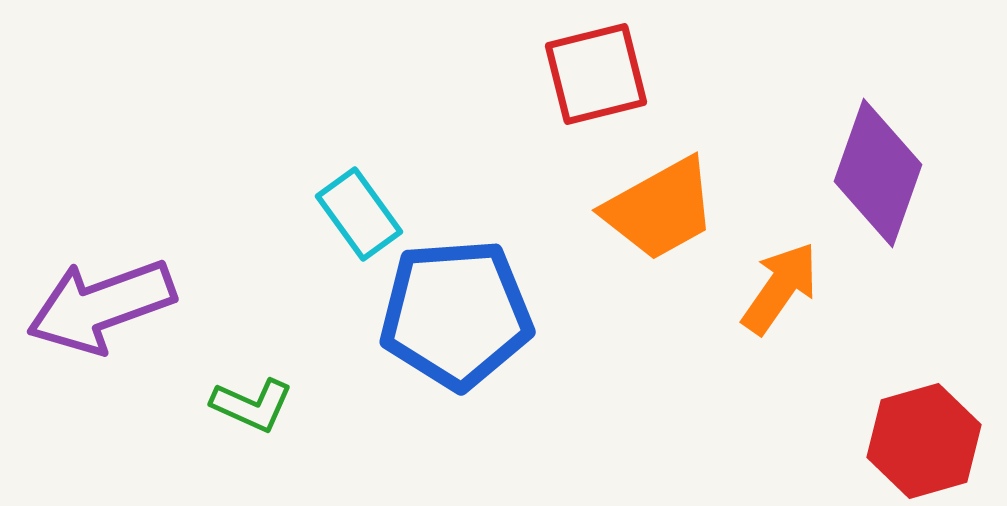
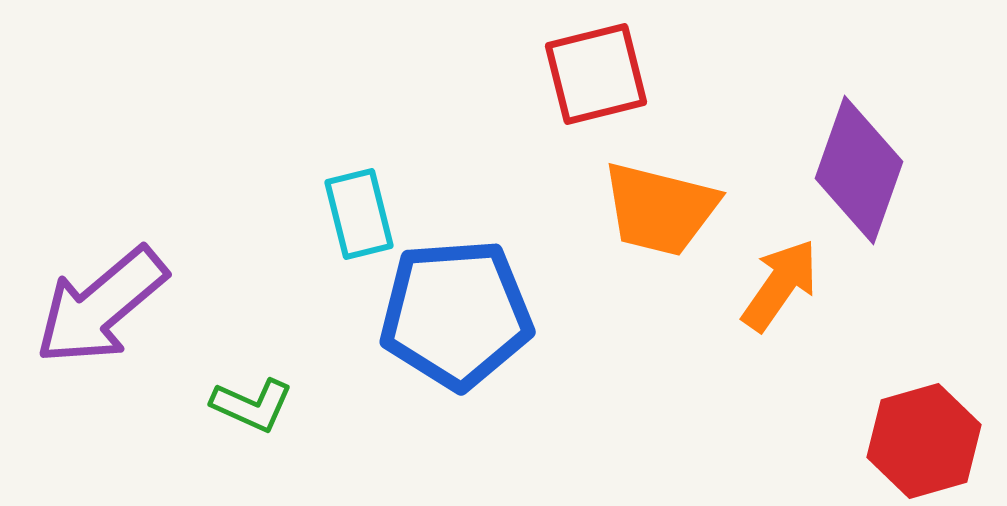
purple diamond: moved 19 px left, 3 px up
orange trapezoid: rotated 43 degrees clockwise
cyan rectangle: rotated 22 degrees clockwise
orange arrow: moved 3 px up
purple arrow: rotated 20 degrees counterclockwise
